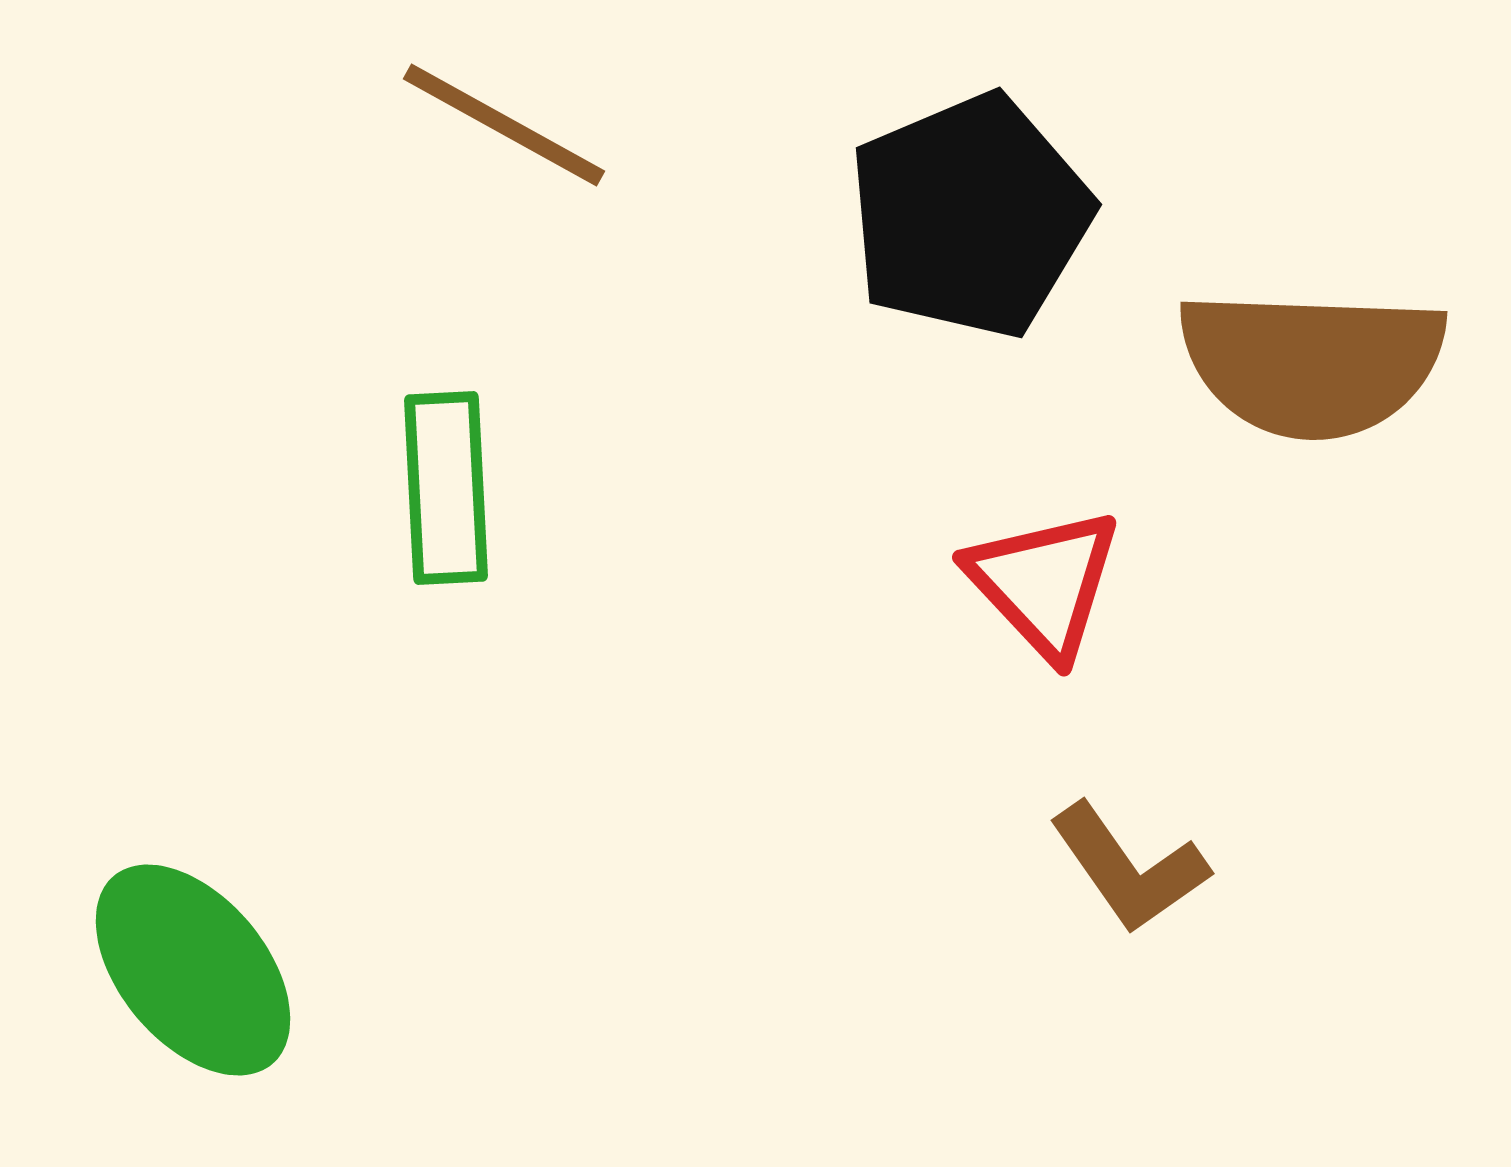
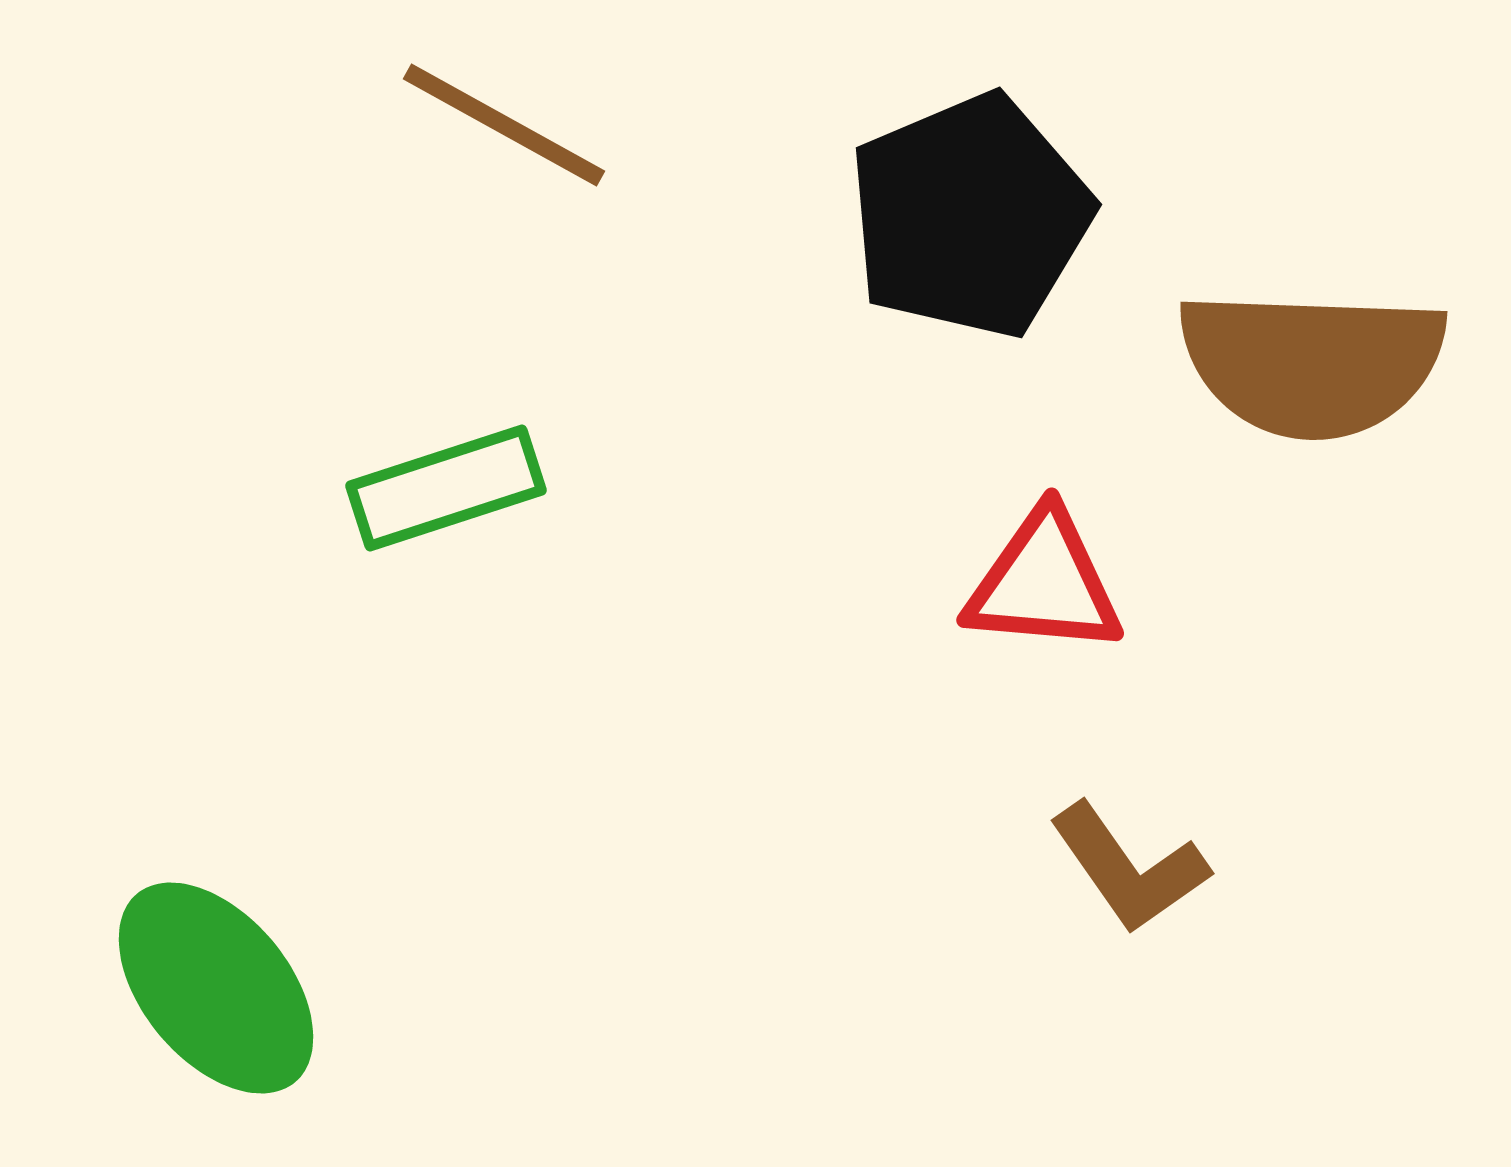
green rectangle: rotated 75 degrees clockwise
red triangle: rotated 42 degrees counterclockwise
green ellipse: moved 23 px right, 18 px down
